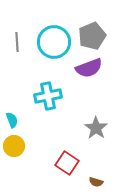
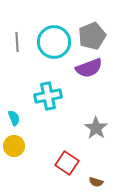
cyan semicircle: moved 2 px right, 2 px up
